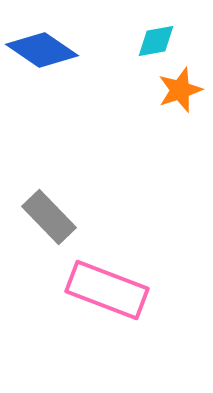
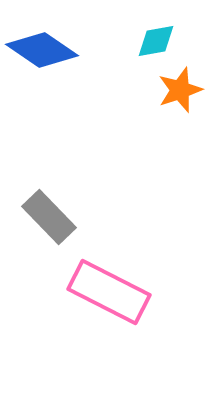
pink rectangle: moved 2 px right, 2 px down; rotated 6 degrees clockwise
